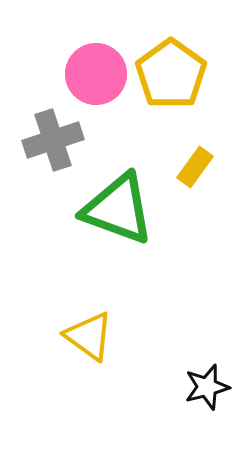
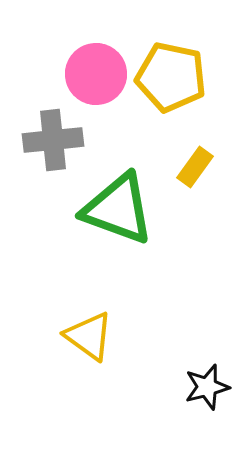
yellow pentagon: moved 3 px down; rotated 24 degrees counterclockwise
gray cross: rotated 12 degrees clockwise
